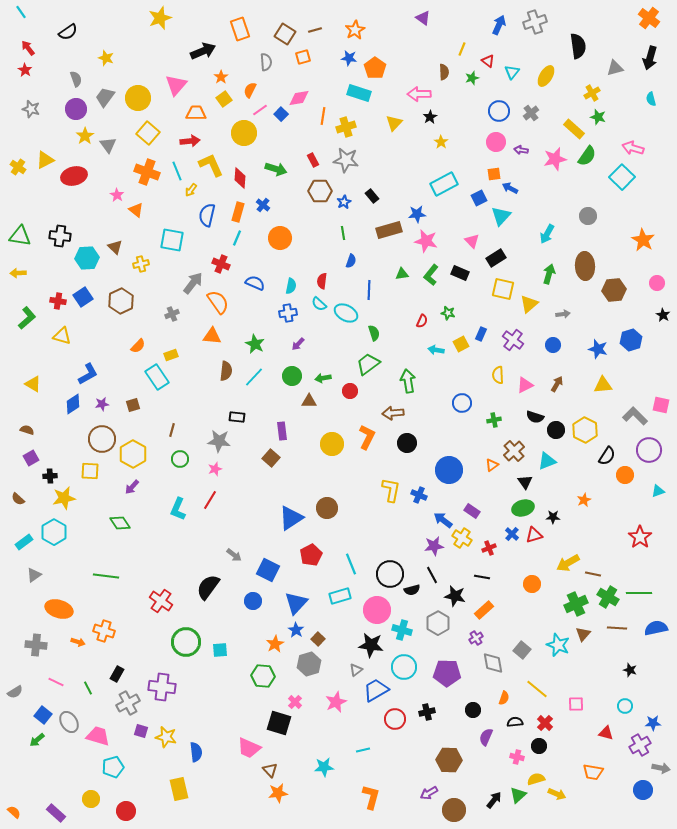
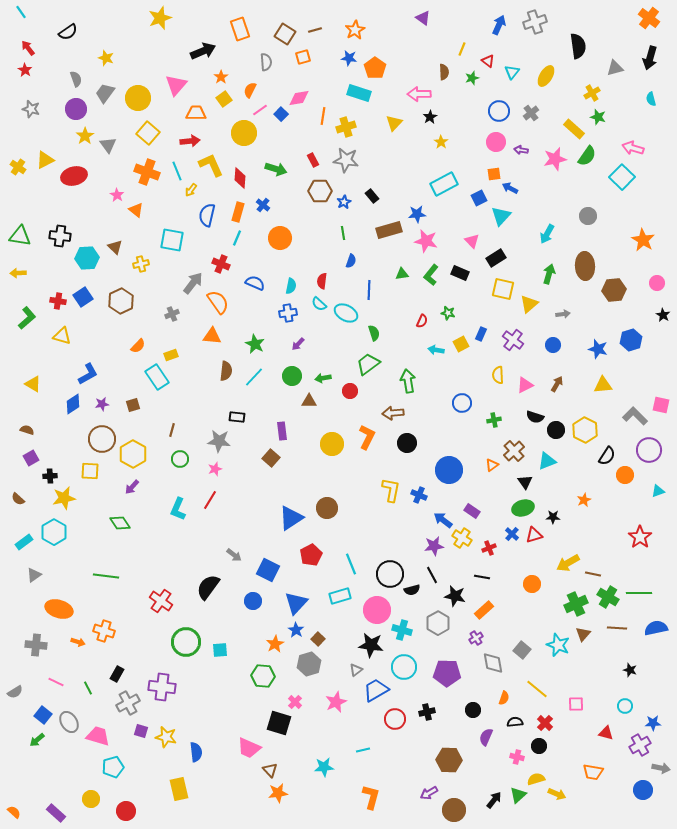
gray trapezoid at (105, 97): moved 4 px up
